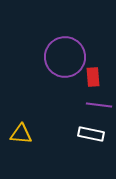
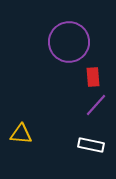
purple circle: moved 4 px right, 15 px up
purple line: moved 3 px left; rotated 55 degrees counterclockwise
white rectangle: moved 11 px down
